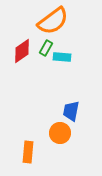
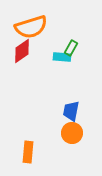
orange semicircle: moved 22 px left, 6 px down; rotated 20 degrees clockwise
green rectangle: moved 25 px right
orange circle: moved 12 px right
